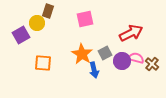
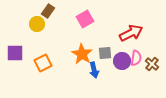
brown rectangle: rotated 16 degrees clockwise
pink square: rotated 18 degrees counterclockwise
yellow circle: moved 1 px down
purple square: moved 6 px left, 18 px down; rotated 30 degrees clockwise
gray square: rotated 24 degrees clockwise
pink semicircle: rotated 84 degrees clockwise
orange square: rotated 30 degrees counterclockwise
